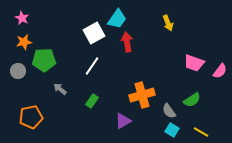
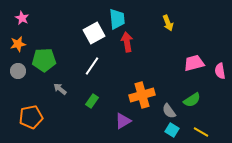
cyan trapezoid: rotated 40 degrees counterclockwise
orange star: moved 6 px left, 2 px down
pink trapezoid: rotated 145 degrees clockwise
pink semicircle: rotated 133 degrees clockwise
